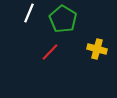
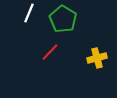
yellow cross: moved 9 px down; rotated 30 degrees counterclockwise
